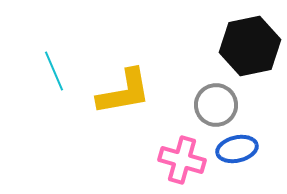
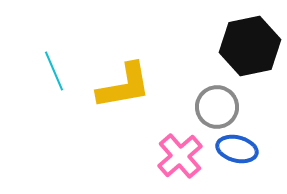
yellow L-shape: moved 6 px up
gray circle: moved 1 px right, 2 px down
blue ellipse: rotated 27 degrees clockwise
pink cross: moved 2 px left, 4 px up; rotated 33 degrees clockwise
